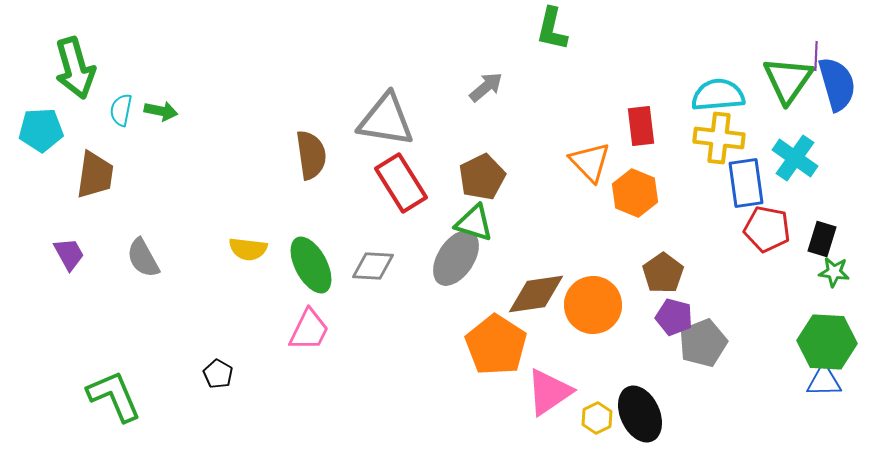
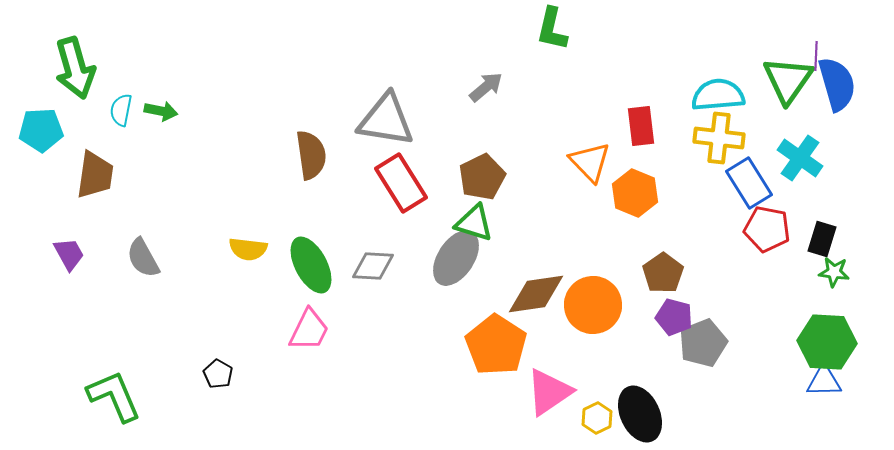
cyan cross at (795, 158): moved 5 px right
blue rectangle at (746, 183): moved 3 px right; rotated 24 degrees counterclockwise
